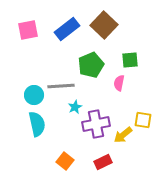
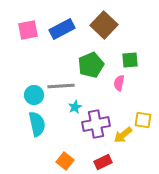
blue rectangle: moved 5 px left; rotated 10 degrees clockwise
